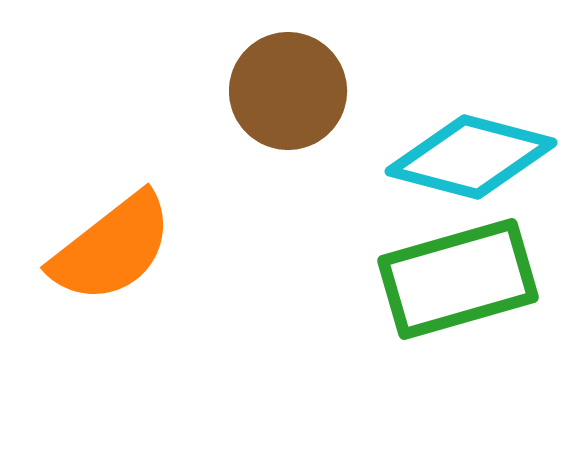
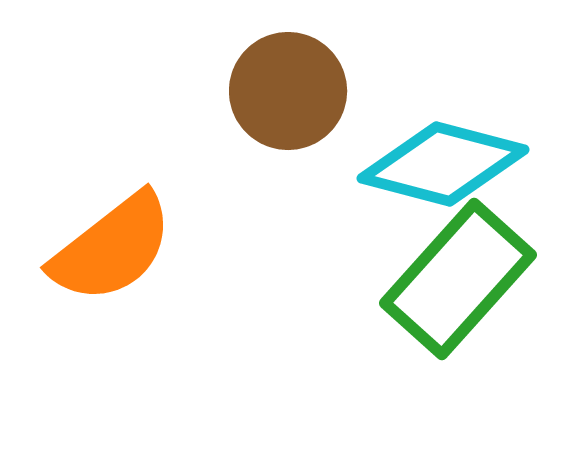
cyan diamond: moved 28 px left, 7 px down
green rectangle: rotated 32 degrees counterclockwise
